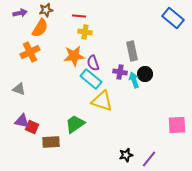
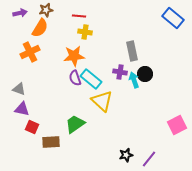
purple semicircle: moved 18 px left, 15 px down
yellow triangle: rotated 25 degrees clockwise
purple triangle: moved 12 px up
pink square: rotated 24 degrees counterclockwise
